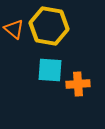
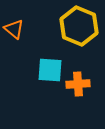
yellow hexagon: moved 30 px right; rotated 12 degrees clockwise
